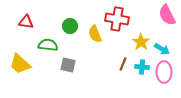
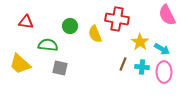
yellow star: moved 1 px left
gray square: moved 8 px left, 3 px down
